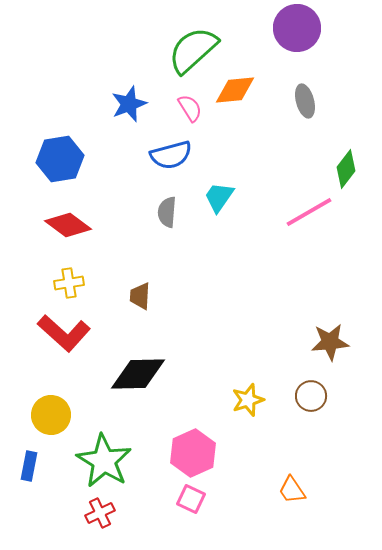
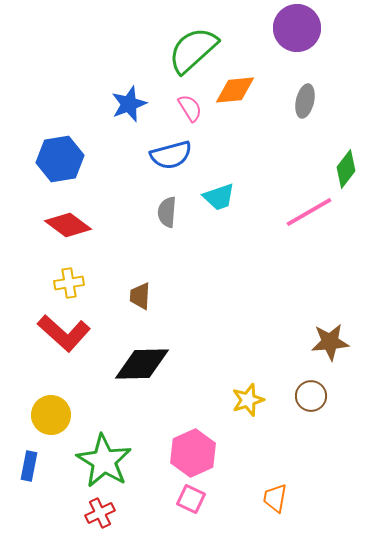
gray ellipse: rotated 28 degrees clockwise
cyan trapezoid: rotated 144 degrees counterclockwise
black diamond: moved 4 px right, 10 px up
orange trapezoid: moved 17 px left, 8 px down; rotated 44 degrees clockwise
